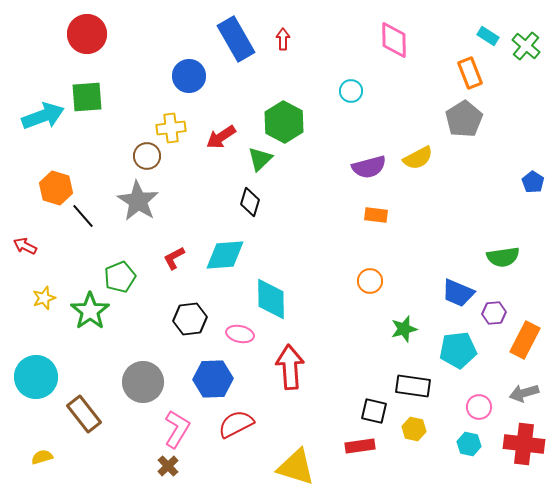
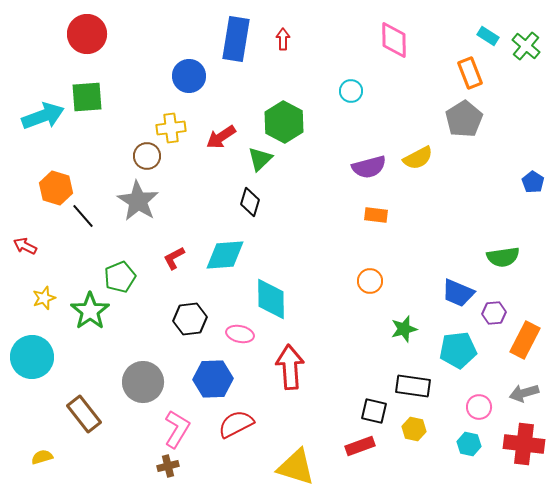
blue rectangle at (236, 39): rotated 39 degrees clockwise
cyan circle at (36, 377): moved 4 px left, 20 px up
red rectangle at (360, 446): rotated 12 degrees counterclockwise
brown cross at (168, 466): rotated 30 degrees clockwise
